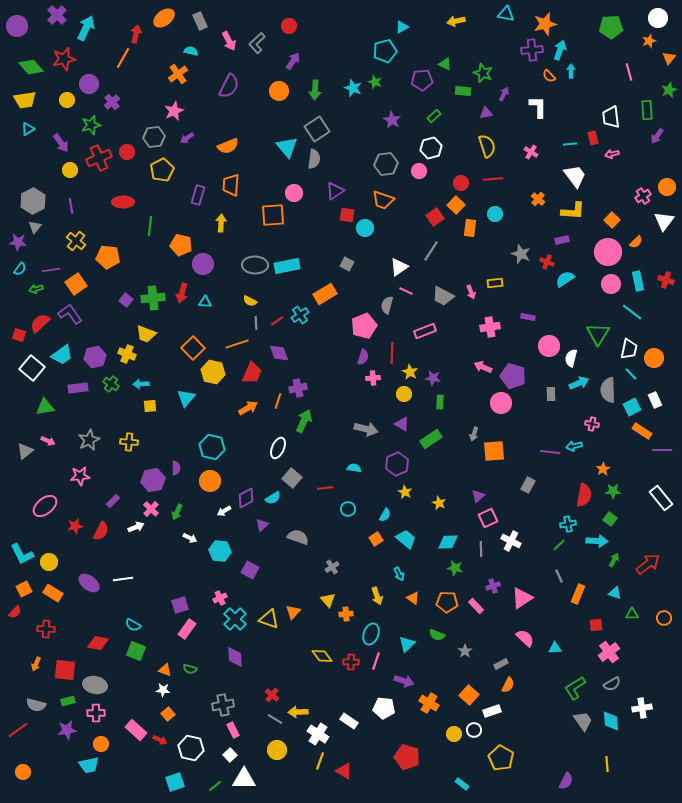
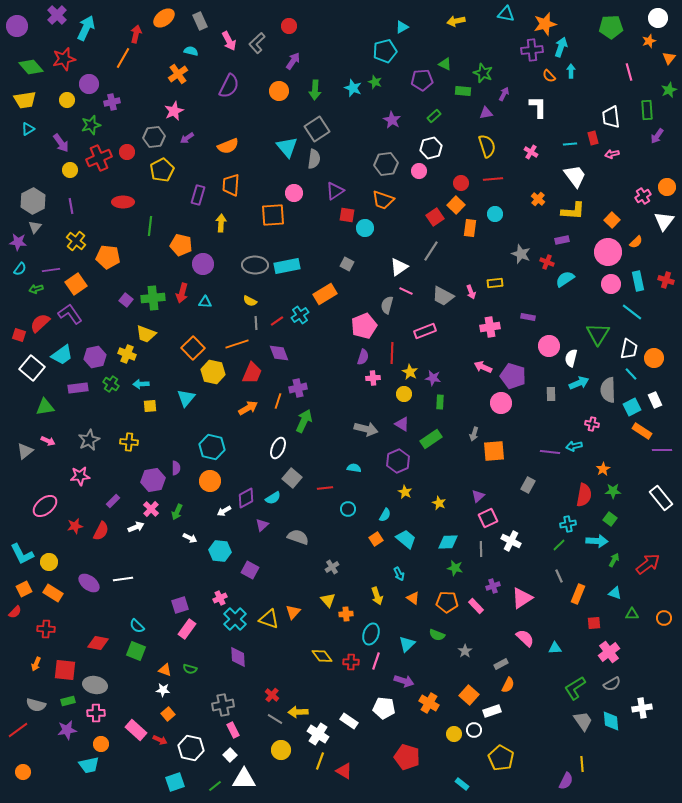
cyan arrow at (560, 50): moved 1 px right, 3 px up
purple cross at (112, 102): rotated 28 degrees clockwise
purple hexagon at (397, 464): moved 1 px right, 3 px up
cyan semicircle at (133, 625): moved 4 px right, 1 px down; rotated 14 degrees clockwise
red square at (596, 625): moved 2 px left, 2 px up
purple diamond at (235, 657): moved 3 px right
yellow circle at (277, 750): moved 4 px right
yellow line at (607, 764): moved 25 px left
